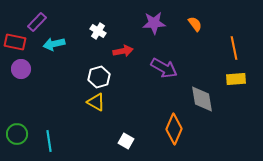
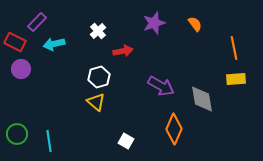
purple star: rotated 15 degrees counterclockwise
white cross: rotated 14 degrees clockwise
red rectangle: rotated 15 degrees clockwise
purple arrow: moved 3 px left, 18 px down
yellow triangle: rotated 12 degrees clockwise
